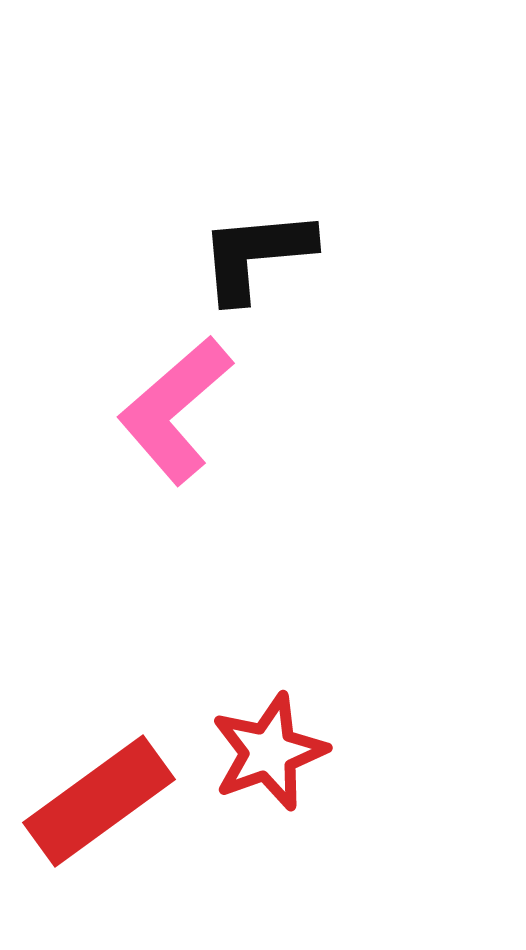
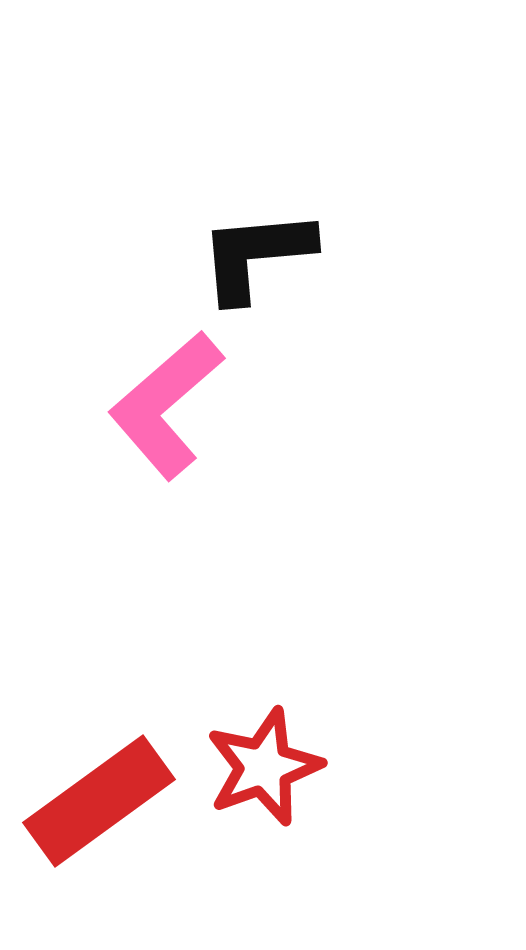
pink L-shape: moved 9 px left, 5 px up
red star: moved 5 px left, 15 px down
